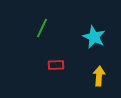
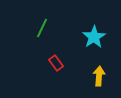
cyan star: rotated 15 degrees clockwise
red rectangle: moved 2 px up; rotated 56 degrees clockwise
